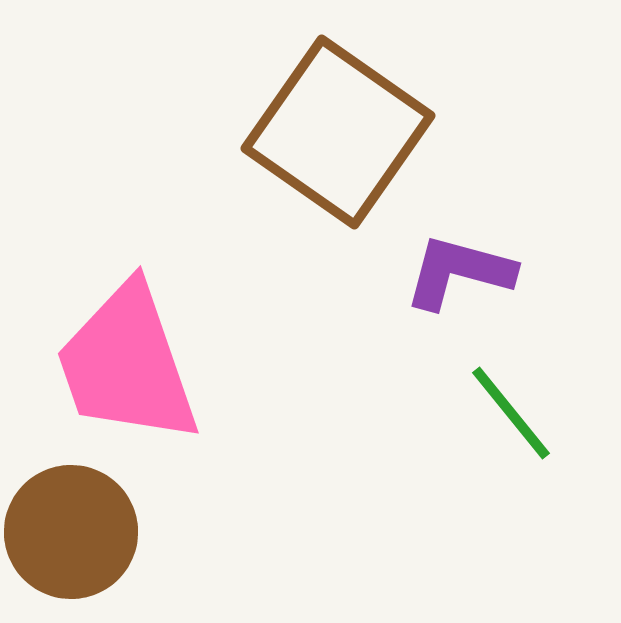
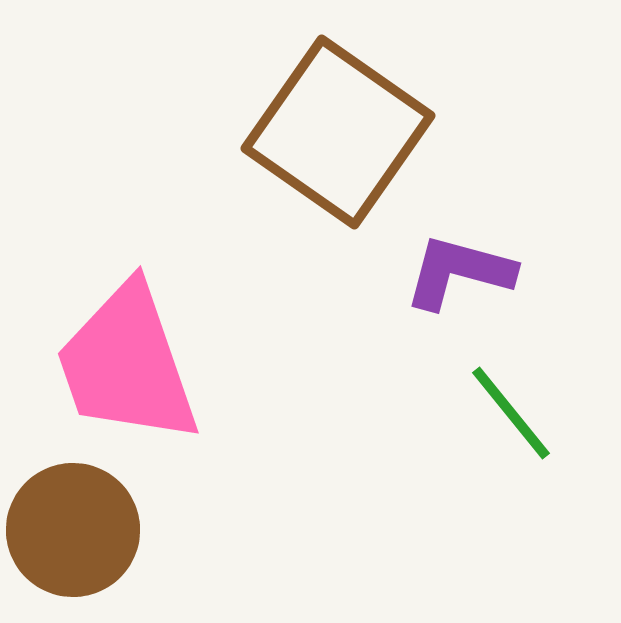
brown circle: moved 2 px right, 2 px up
